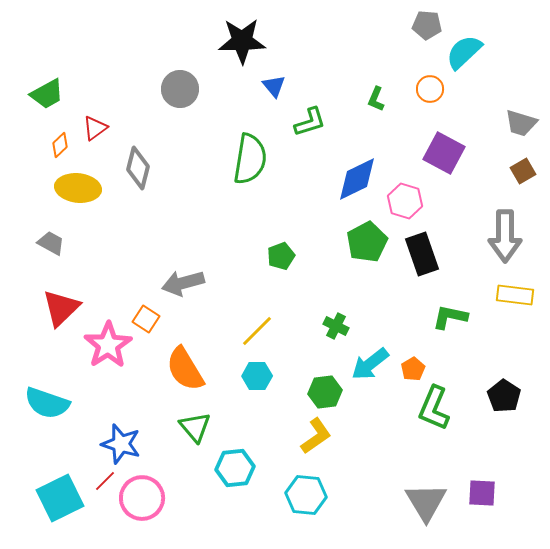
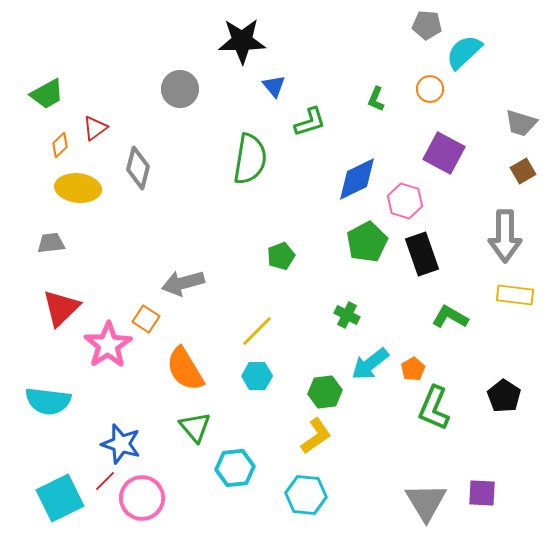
gray trapezoid at (51, 243): rotated 36 degrees counterclockwise
green L-shape at (450, 317): rotated 18 degrees clockwise
green cross at (336, 326): moved 11 px right, 11 px up
cyan semicircle at (47, 403): moved 1 px right, 2 px up; rotated 12 degrees counterclockwise
